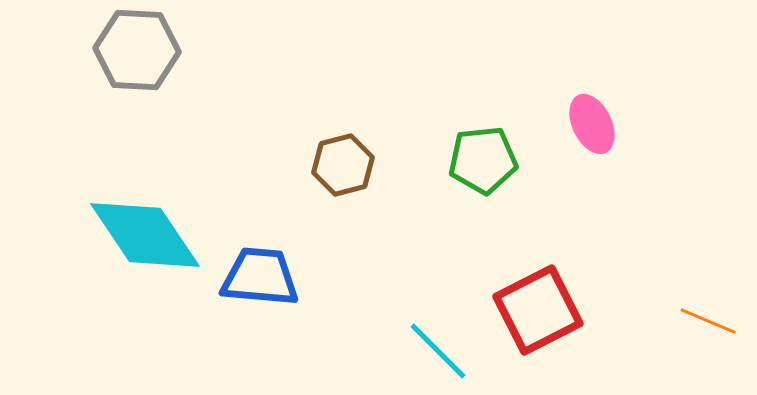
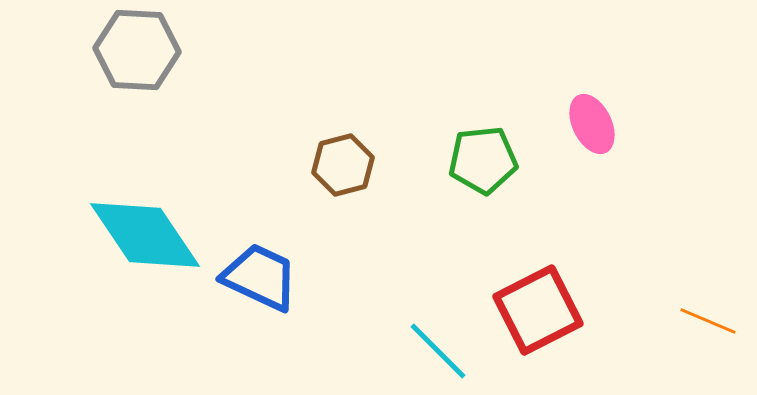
blue trapezoid: rotated 20 degrees clockwise
